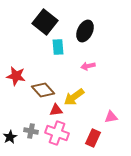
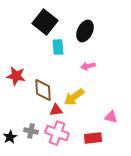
brown diamond: rotated 40 degrees clockwise
pink triangle: rotated 24 degrees clockwise
red rectangle: rotated 60 degrees clockwise
